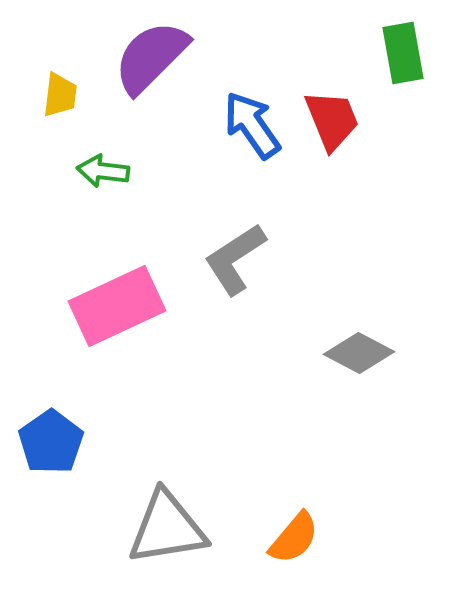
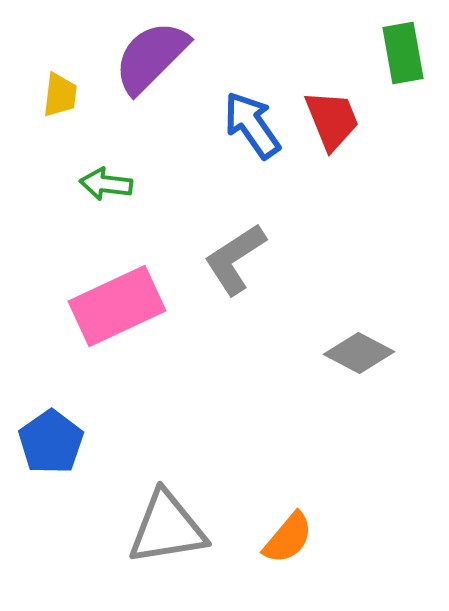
green arrow: moved 3 px right, 13 px down
orange semicircle: moved 6 px left
